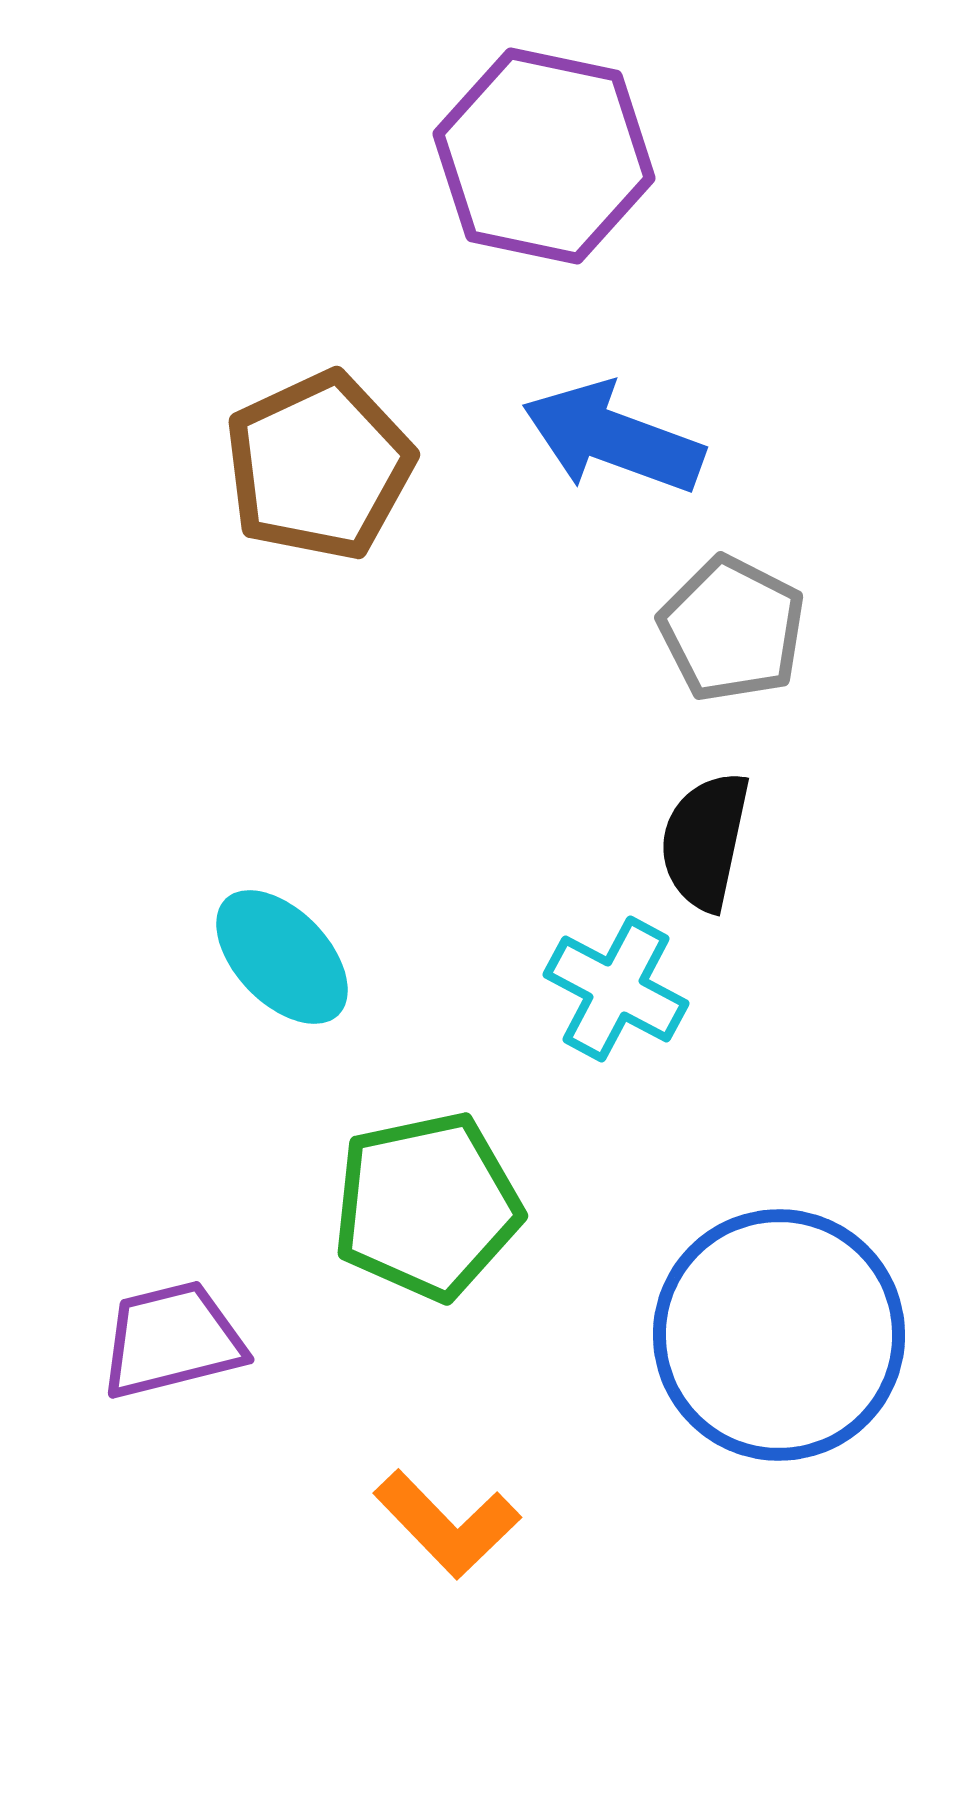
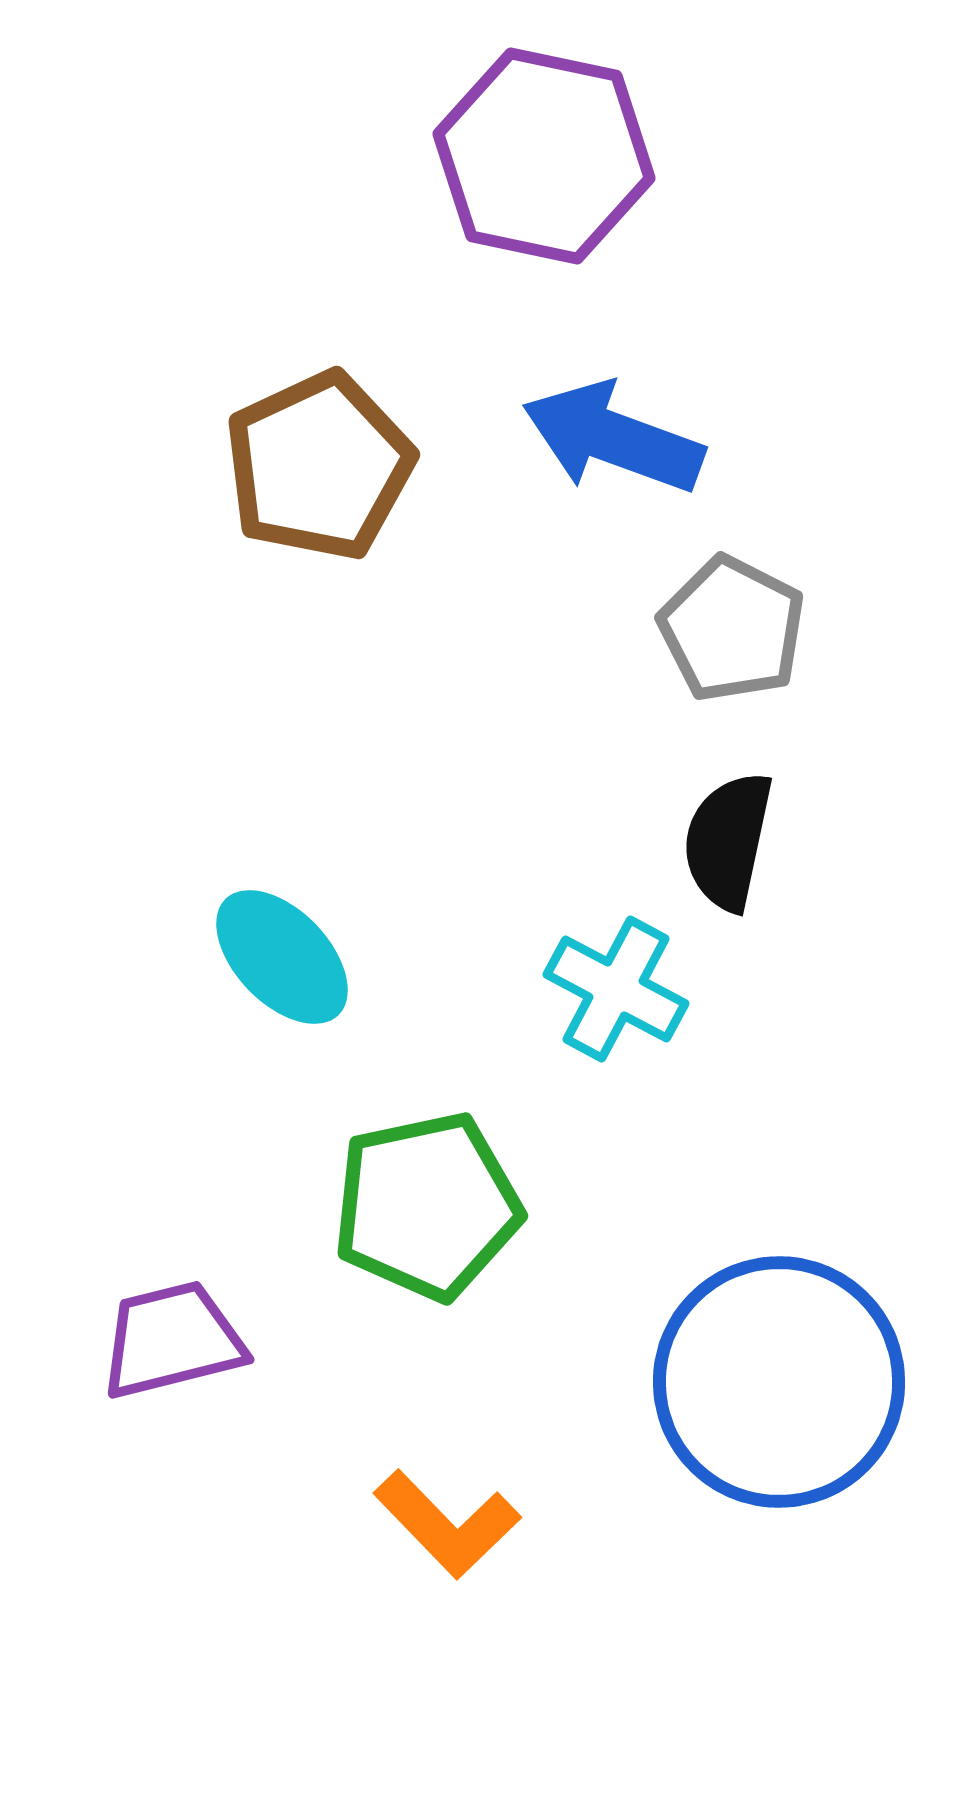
black semicircle: moved 23 px right
blue circle: moved 47 px down
